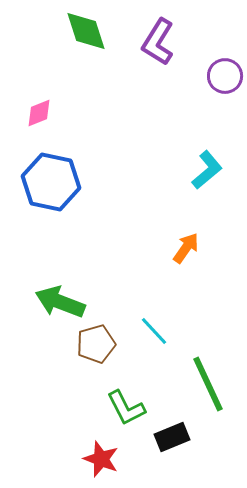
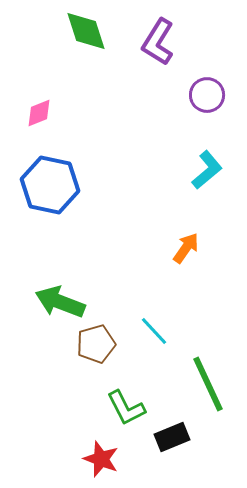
purple circle: moved 18 px left, 19 px down
blue hexagon: moved 1 px left, 3 px down
